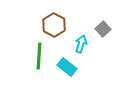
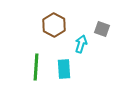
gray square: moved 1 px left; rotated 28 degrees counterclockwise
green line: moved 3 px left, 11 px down
cyan rectangle: moved 3 px left, 2 px down; rotated 48 degrees clockwise
